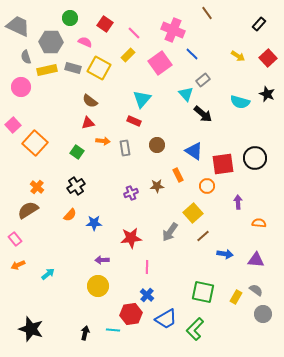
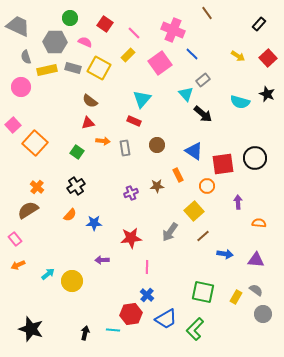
gray hexagon at (51, 42): moved 4 px right
yellow square at (193, 213): moved 1 px right, 2 px up
yellow circle at (98, 286): moved 26 px left, 5 px up
